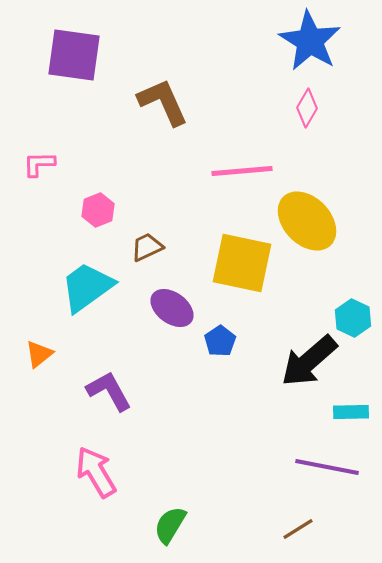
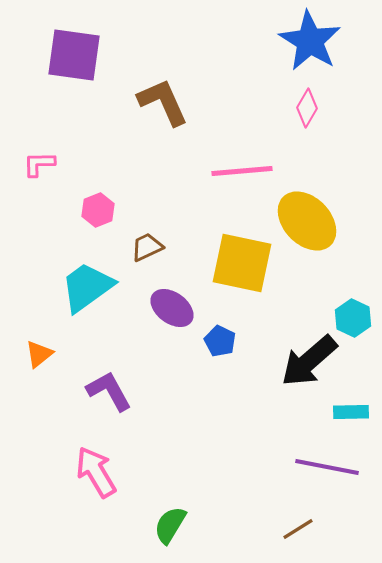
blue pentagon: rotated 12 degrees counterclockwise
